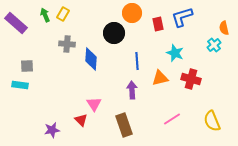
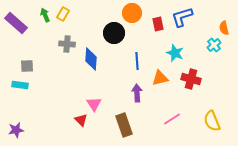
purple arrow: moved 5 px right, 3 px down
purple star: moved 36 px left
